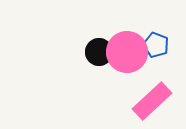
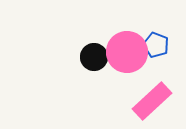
black circle: moved 5 px left, 5 px down
